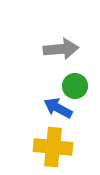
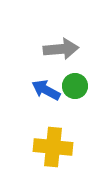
blue arrow: moved 12 px left, 18 px up
